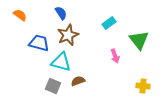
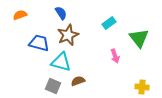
orange semicircle: rotated 56 degrees counterclockwise
green triangle: moved 2 px up
yellow cross: moved 1 px left, 1 px down
